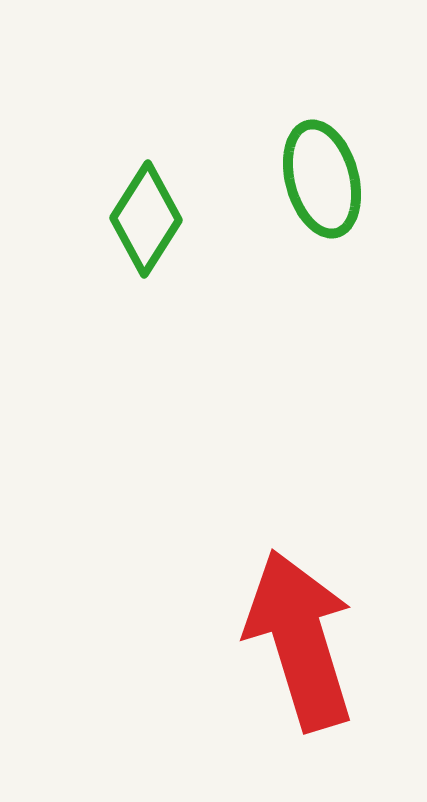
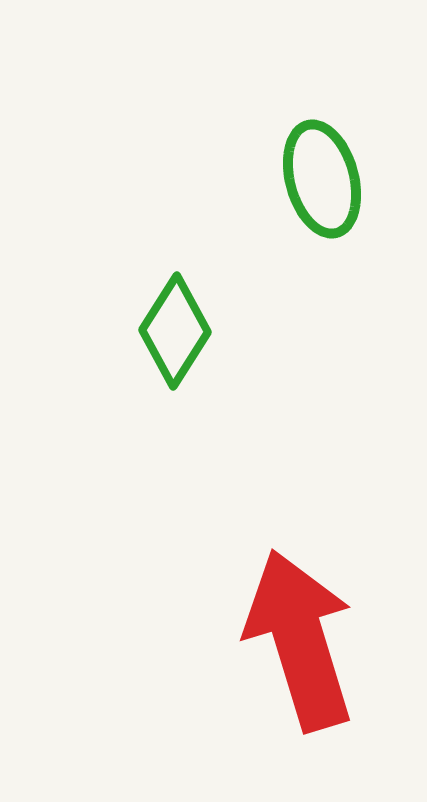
green diamond: moved 29 px right, 112 px down
